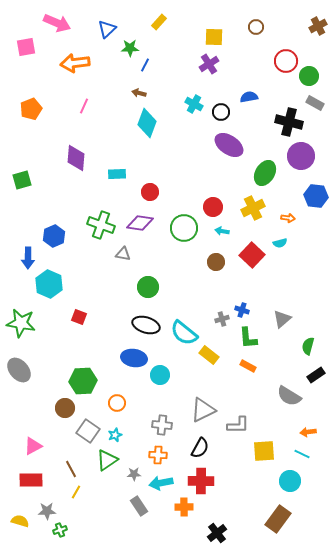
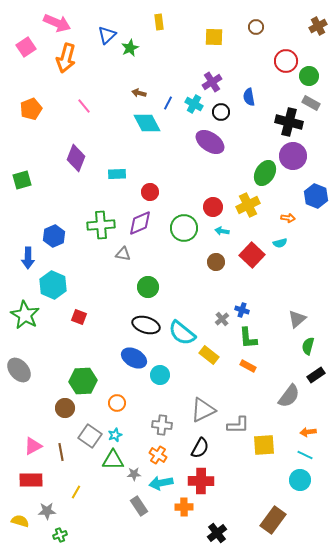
yellow rectangle at (159, 22): rotated 49 degrees counterclockwise
blue triangle at (107, 29): moved 6 px down
pink square at (26, 47): rotated 24 degrees counterclockwise
green star at (130, 48): rotated 24 degrees counterclockwise
orange arrow at (75, 63): moved 9 px left, 5 px up; rotated 68 degrees counterclockwise
purple cross at (209, 64): moved 3 px right, 18 px down
blue line at (145, 65): moved 23 px right, 38 px down
blue semicircle at (249, 97): rotated 90 degrees counterclockwise
gray rectangle at (315, 103): moved 4 px left
pink line at (84, 106): rotated 63 degrees counterclockwise
cyan diamond at (147, 123): rotated 48 degrees counterclockwise
purple ellipse at (229, 145): moved 19 px left, 3 px up
purple circle at (301, 156): moved 8 px left
purple diamond at (76, 158): rotated 16 degrees clockwise
blue hexagon at (316, 196): rotated 15 degrees clockwise
yellow cross at (253, 208): moved 5 px left, 3 px up
purple diamond at (140, 223): rotated 32 degrees counterclockwise
green cross at (101, 225): rotated 24 degrees counterclockwise
cyan hexagon at (49, 284): moved 4 px right, 1 px down
gray cross at (222, 319): rotated 24 degrees counterclockwise
gray triangle at (282, 319): moved 15 px right
green star at (21, 323): moved 4 px right, 8 px up; rotated 20 degrees clockwise
cyan semicircle at (184, 333): moved 2 px left
blue ellipse at (134, 358): rotated 20 degrees clockwise
gray semicircle at (289, 396): rotated 85 degrees counterclockwise
gray square at (88, 431): moved 2 px right, 5 px down
yellow square at (264, 451): moved 6 px up
cyan line at (302, 454): moved 3 px right, 1 px down
orange cross at (158, 455): rotated 30 degrees clockwise
green triangle at (107, 460): moved 6 px right; rotated 35 degrees clockwise
brown line at (71, 469): moved 10 px left, 17 px up; rotated 18 degrees clockwise
cyan circle at (290, 481): moved 10 px right, 1 px up
brown rectangle at (278, 519): moved 5 px left, 1 px down
green cross at (60, 530): moved 5 px down
